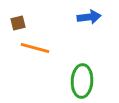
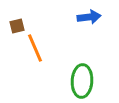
brown square: moved 1 px left, 3 px down
orange line: rotated 52 degrees clockwise
